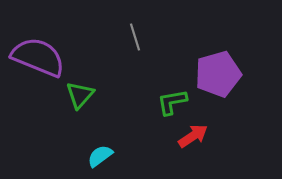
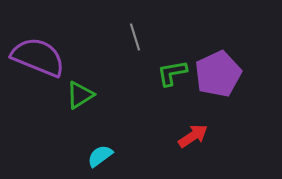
purple pentagon: rotated 9 degrees counterclockwise
green triangle: rotated 16 degrees clockwise
green L-shape: moved 29 px up
